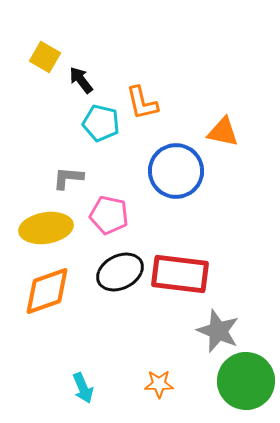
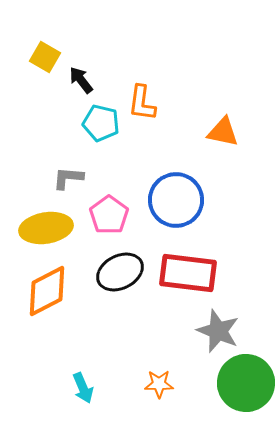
orange L-shape: rotated 21 degrees clockwise
blue circle: moved 29 px down
pink pentagon: rotated 24 degrees clockwise
red rectangle: moved 8 px right, 1 px up
orange diamond: rotated 8 degrees counterclockwise
green circle: moved 2 px down
